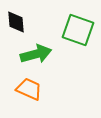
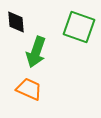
green square: moved 1 px right, 3 px up
green arrow: moved 2 px up; rotated 124 degrees clockwise
